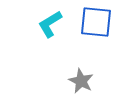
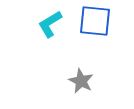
blue square: moved 1 px left, 1 px up
